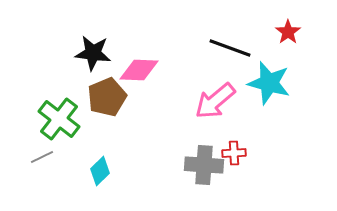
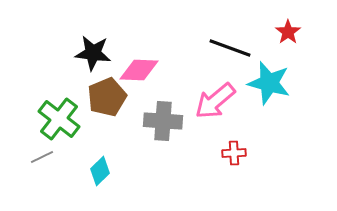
gray cross: moved 41 px left, 44 px up
